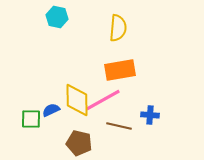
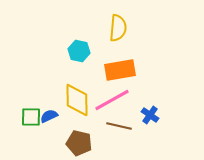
cyan hexagon: moved 22 px right, 34 px down
pink line: moved 9 px right
blue semicircle: moved 2 px left, 6 px down
blue cross: rotated 30 degrees clockwise
green square: moved 2 px up
